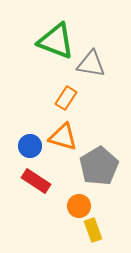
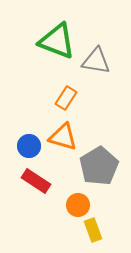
green triangle: moved 1 px right
gray triangle: moved 5 px right, 3 px up
blue circle: moved 1 px left
orange circle: moved 1 px left, 1 px up
